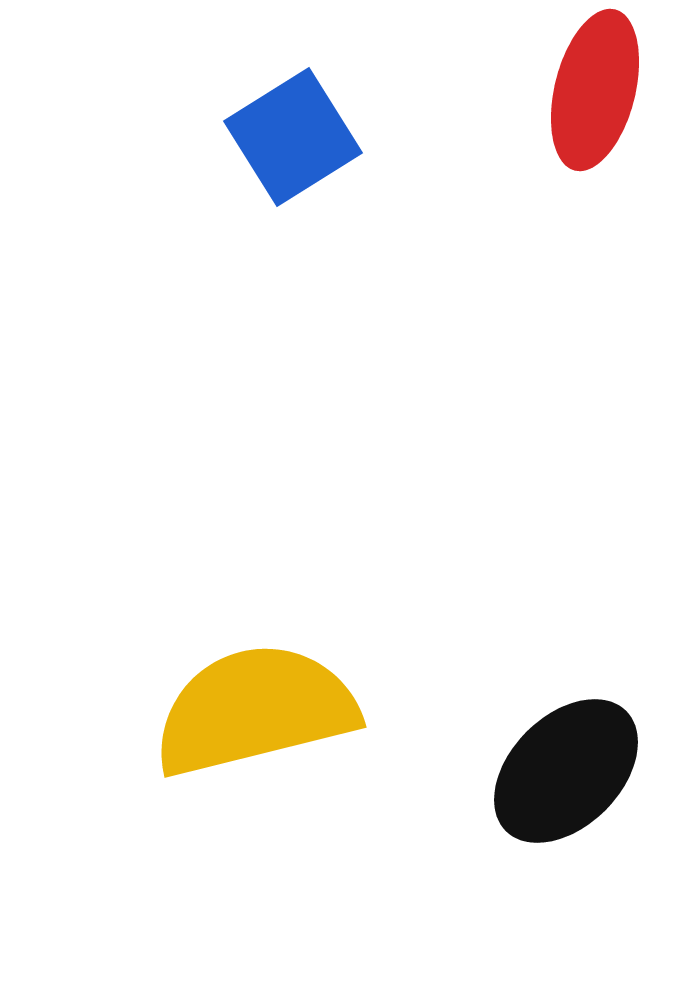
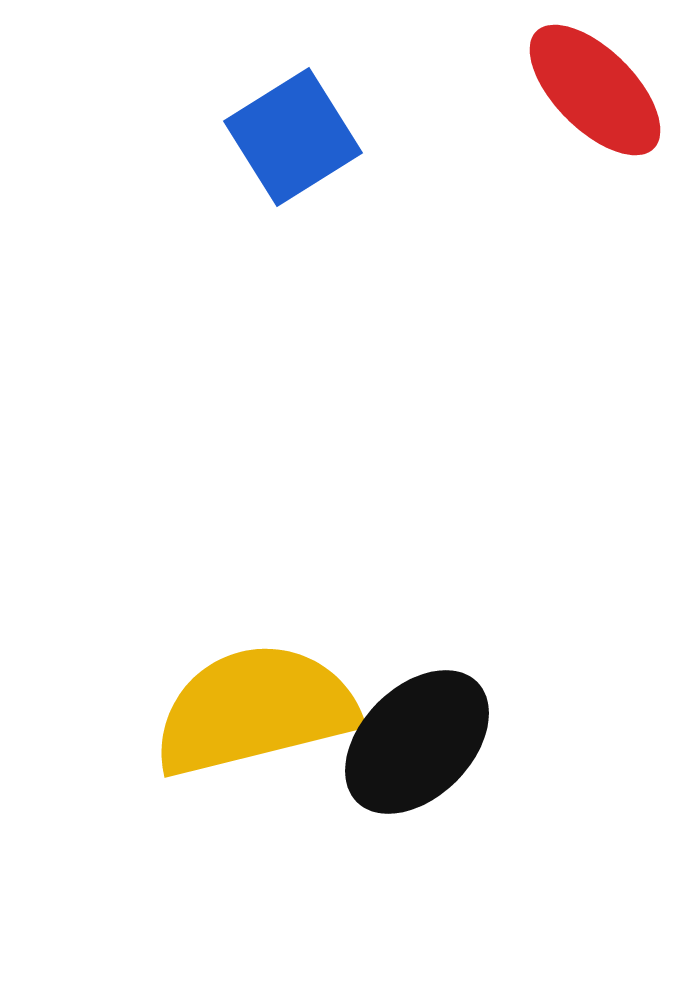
red ellipse: rotated 59 degrees counterclockwise
black ellipse: moved 149 px left, 29 px up
